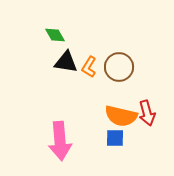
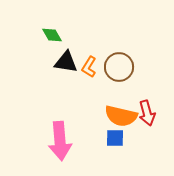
green diamond: moved 3 px left
